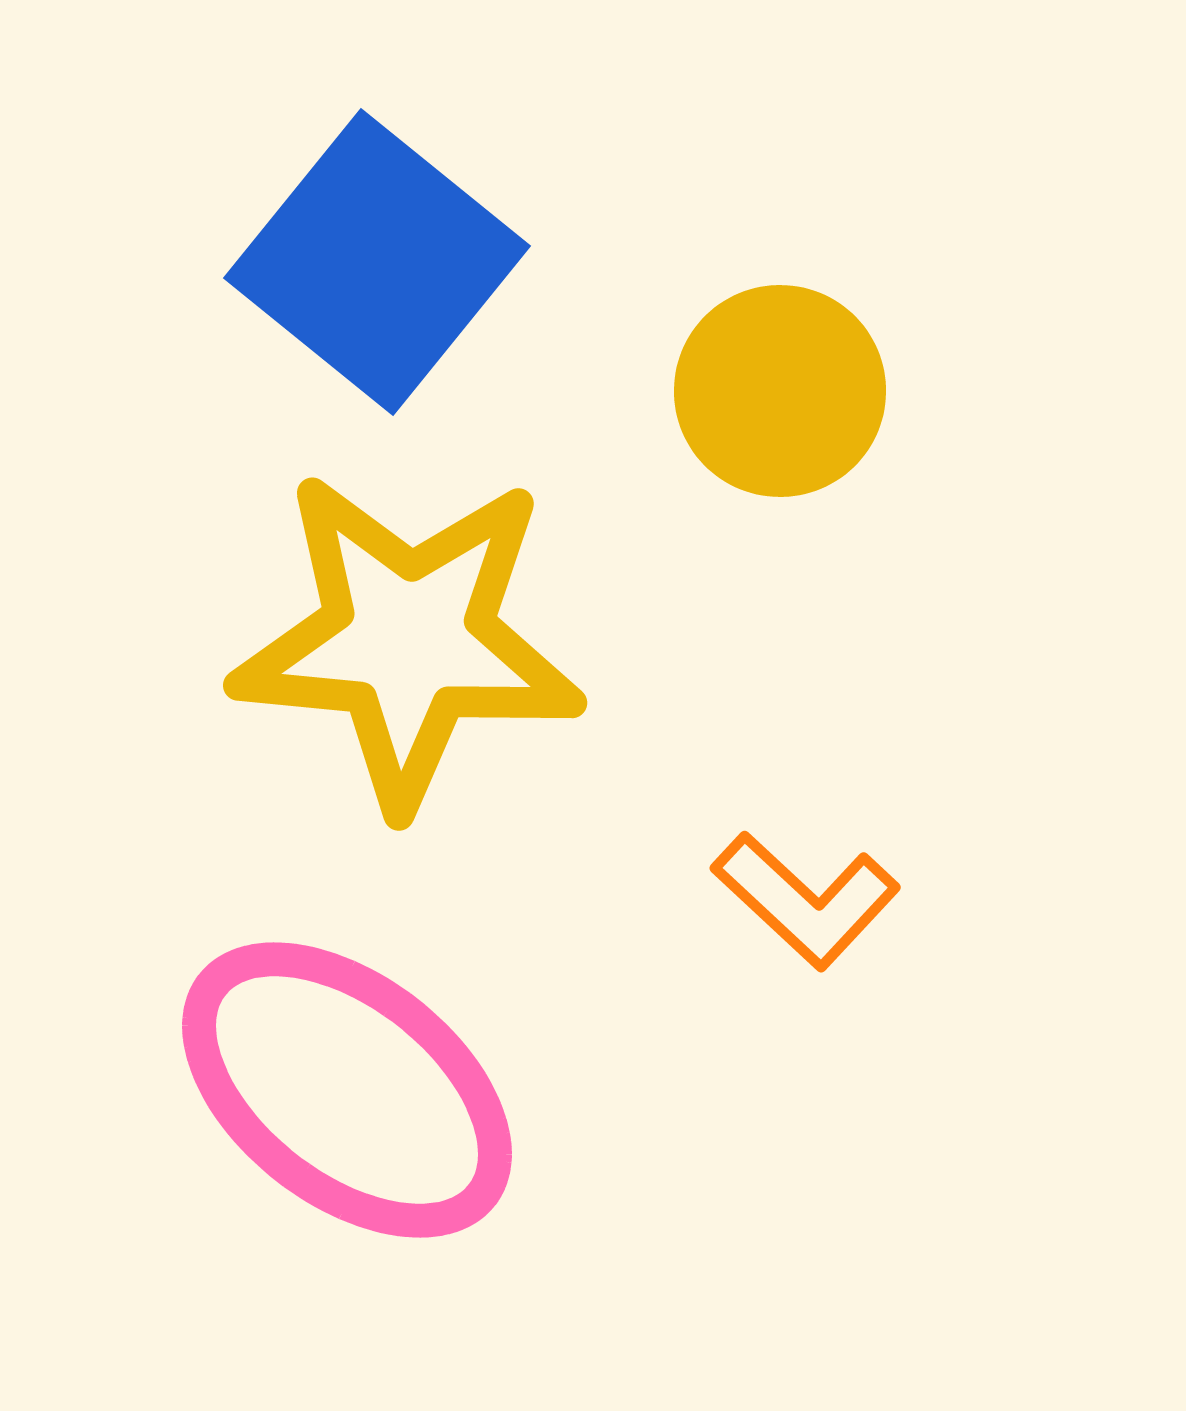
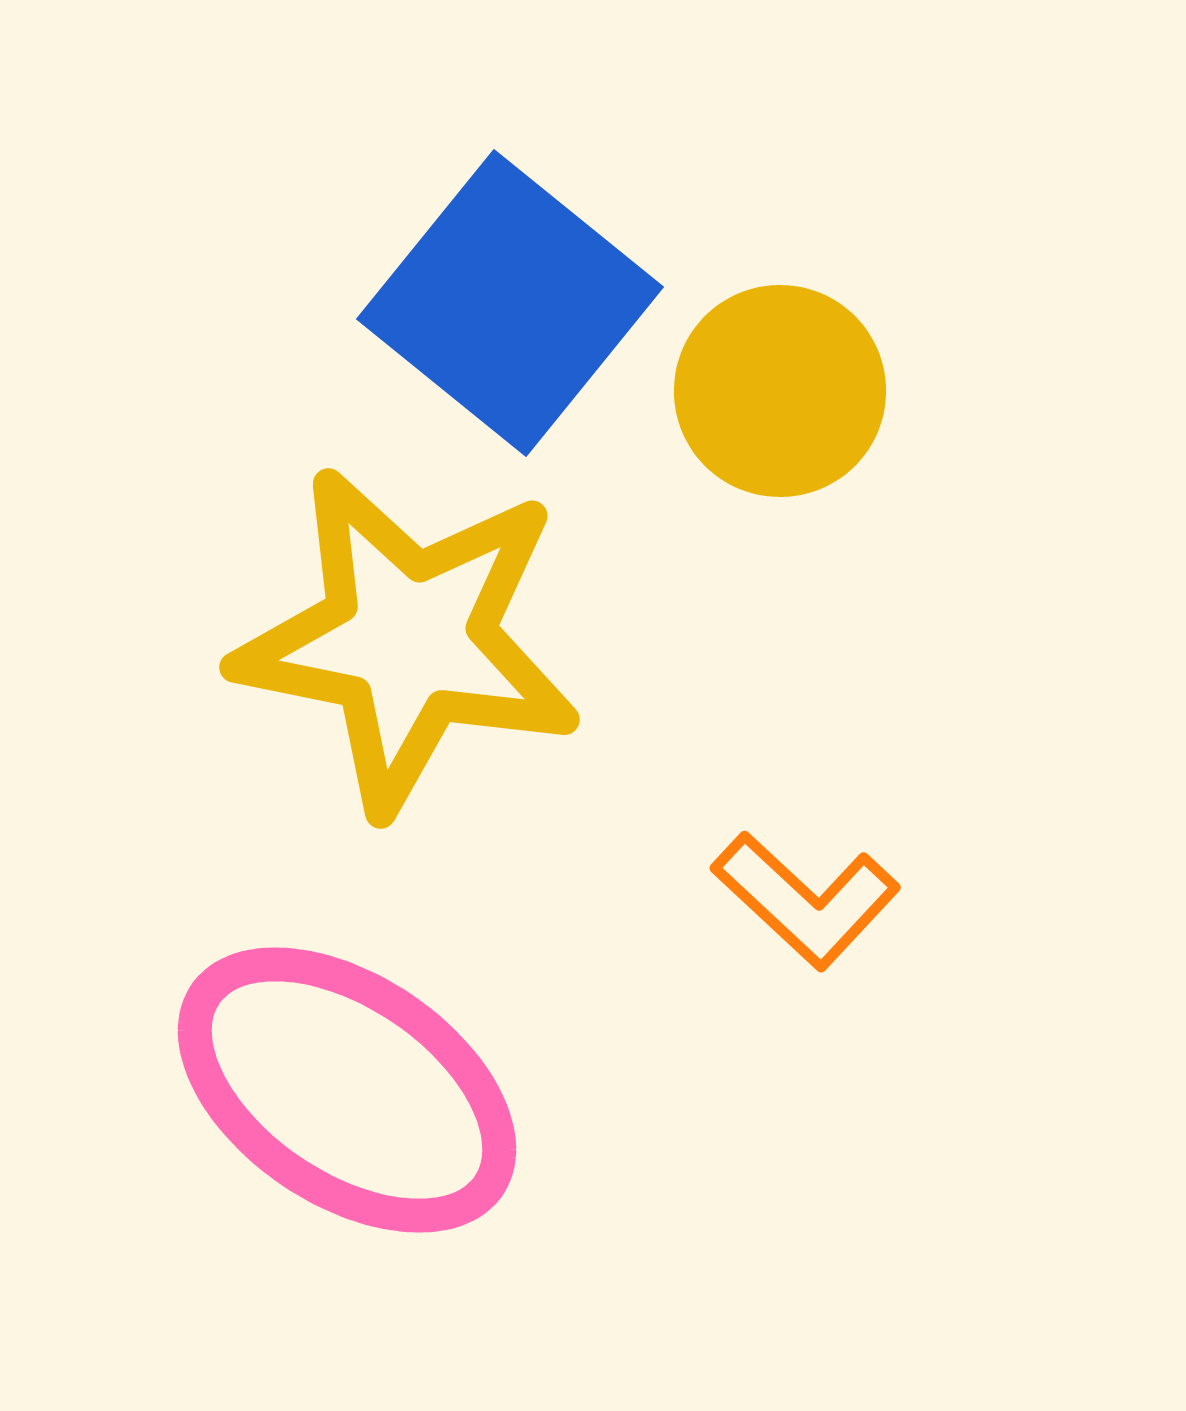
blue square: moved 133 px right, 41 px down
yellow star: rotated 6 degrees clockwise
pink ellipse: rotated 4 degrees counterclockwise
